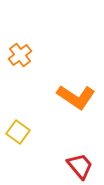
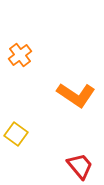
orange L-shape: moved 2 px up
yellow square: moved 2 px left, 2 px down
